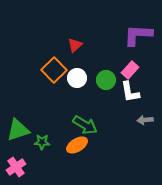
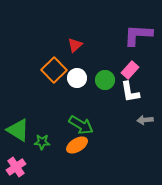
green circle: moved 1 px left
green arrow: moved 4 px left
green triangle: rotated 50 degrees clockwise
